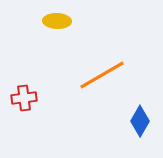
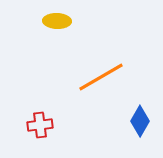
orange line: moved 1 px left, 2 px down
red cross: moved 16 px right, 27 px down
